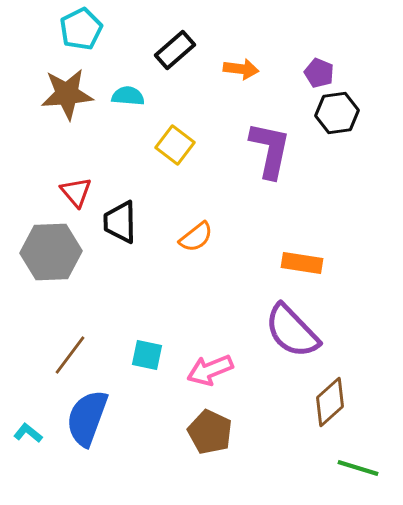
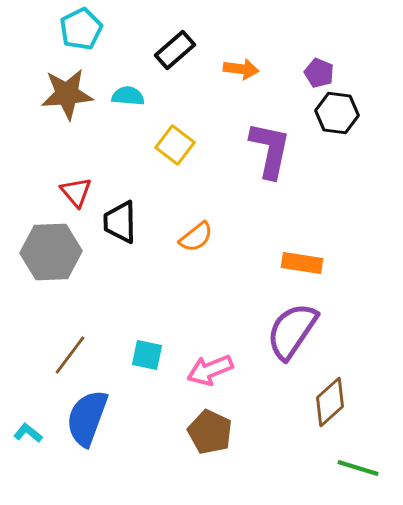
black hexagon: rotated 15 degrees clockwise
purple semicircle: rotated 78 degrees clockwise
